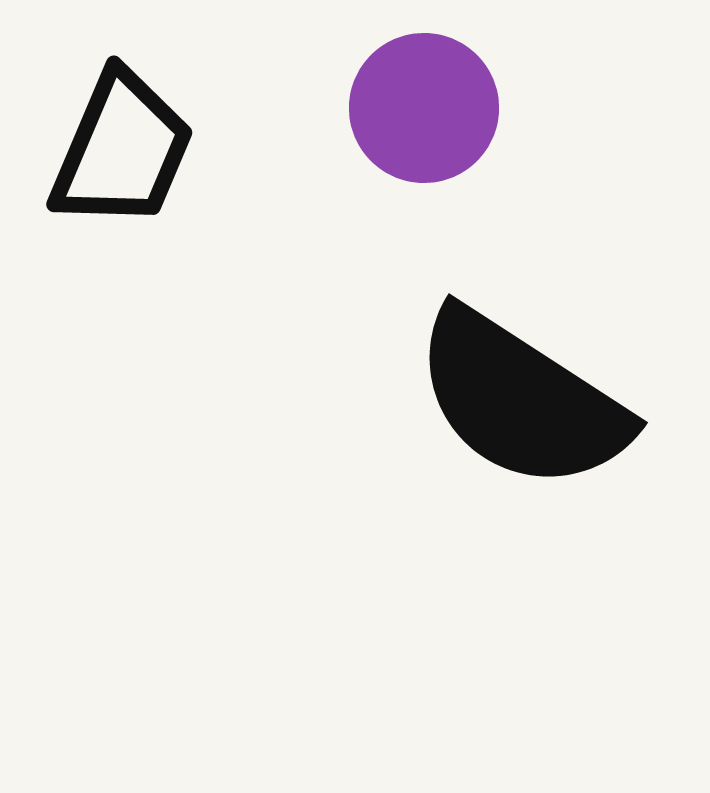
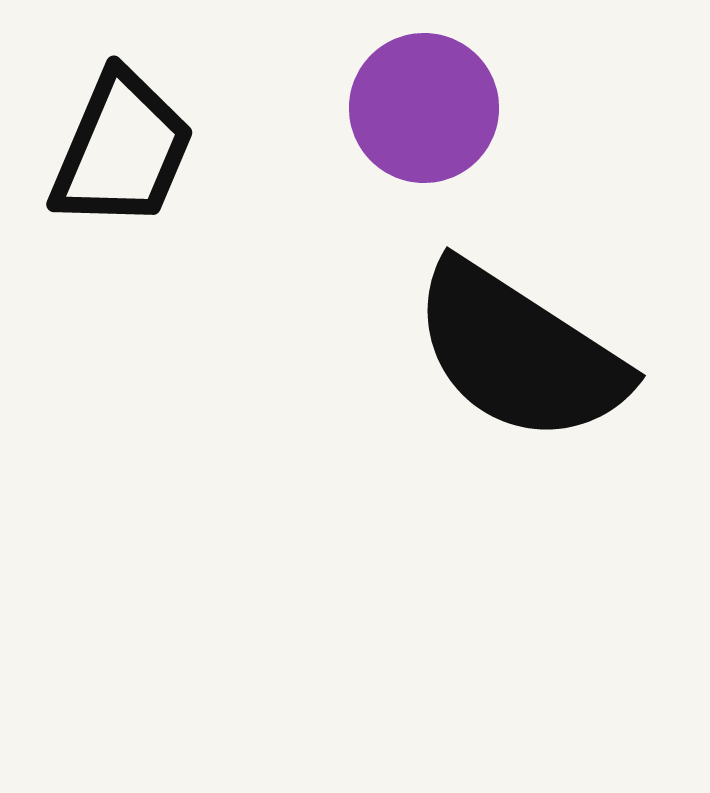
black semicircle: moved 2 px left, 47 px up
